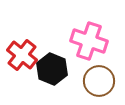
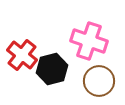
black hexagon: rotated 24 degrees clockwise
